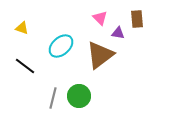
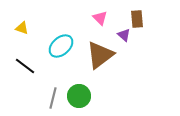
purple triangle: moved 6 px right, 2 px down; rotated 32 degrees clockwise
